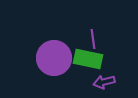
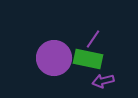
purple line: rotated 42 degrees clockwise
purple arrow: moved 1 px left, 1 px up
